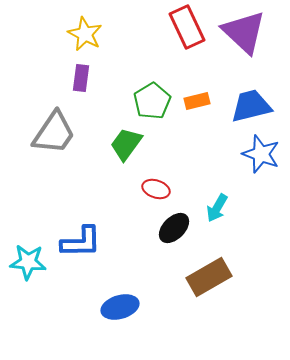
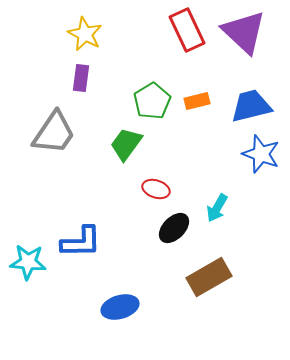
red rectangle: moved 3 px down
